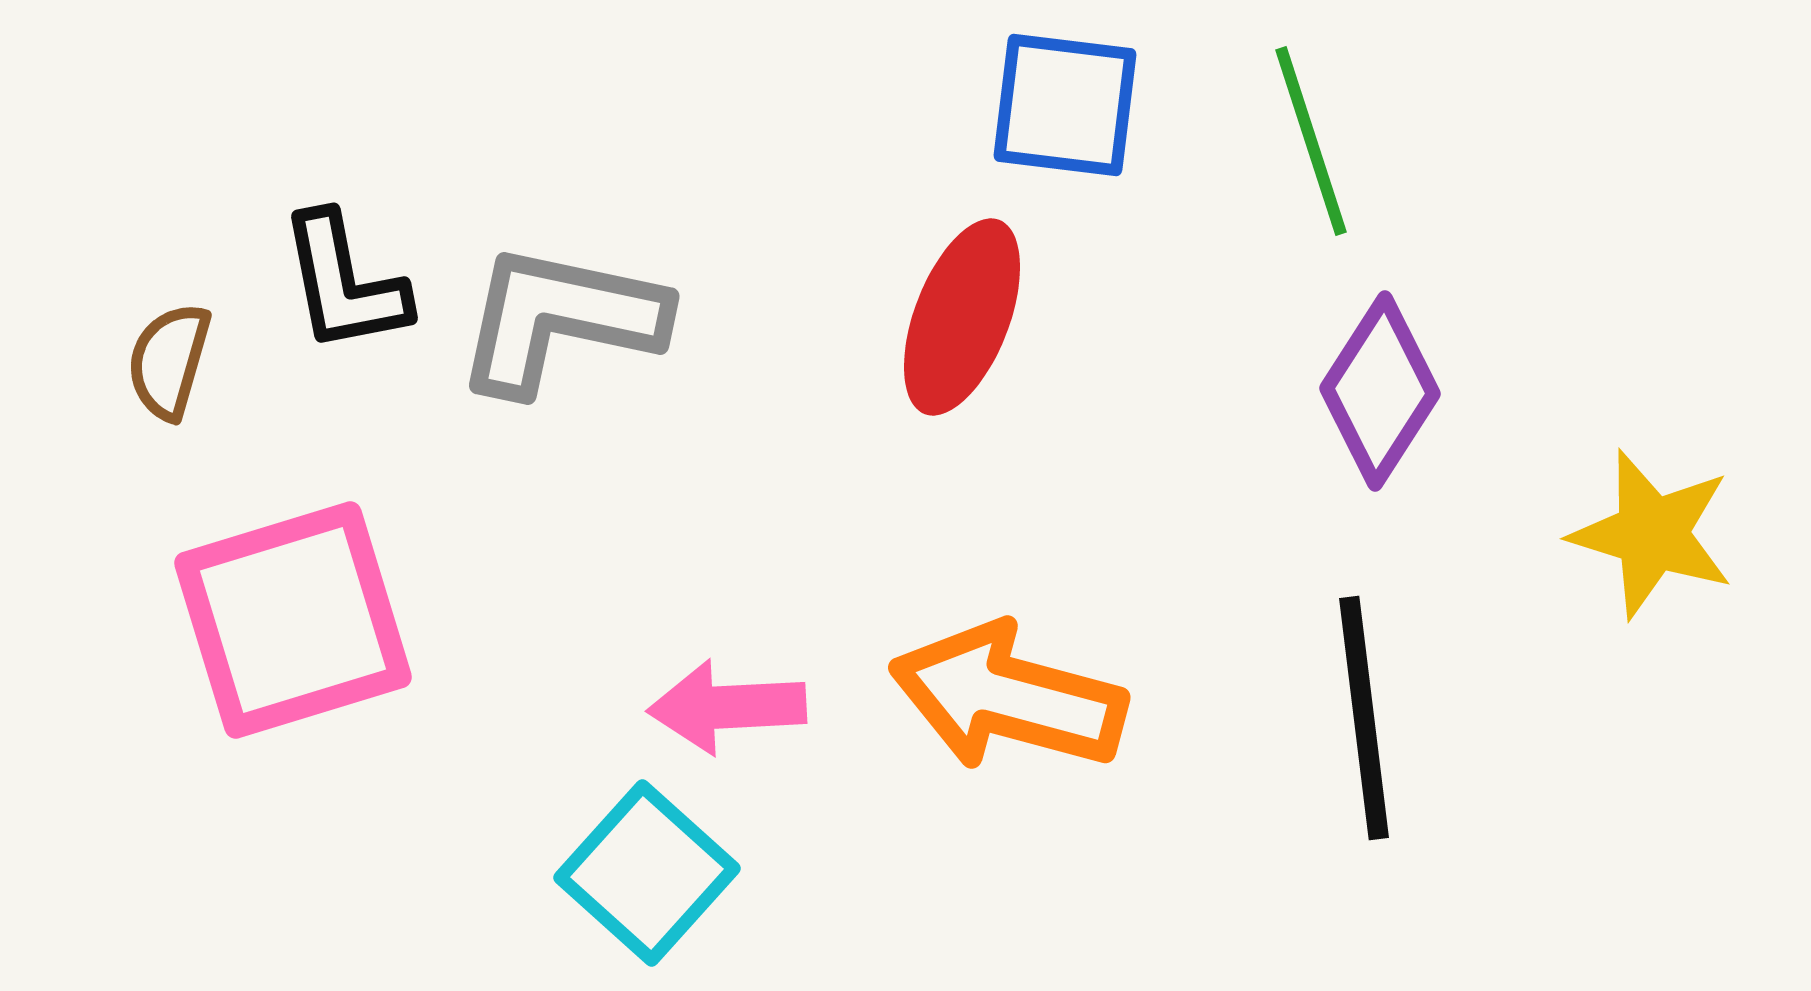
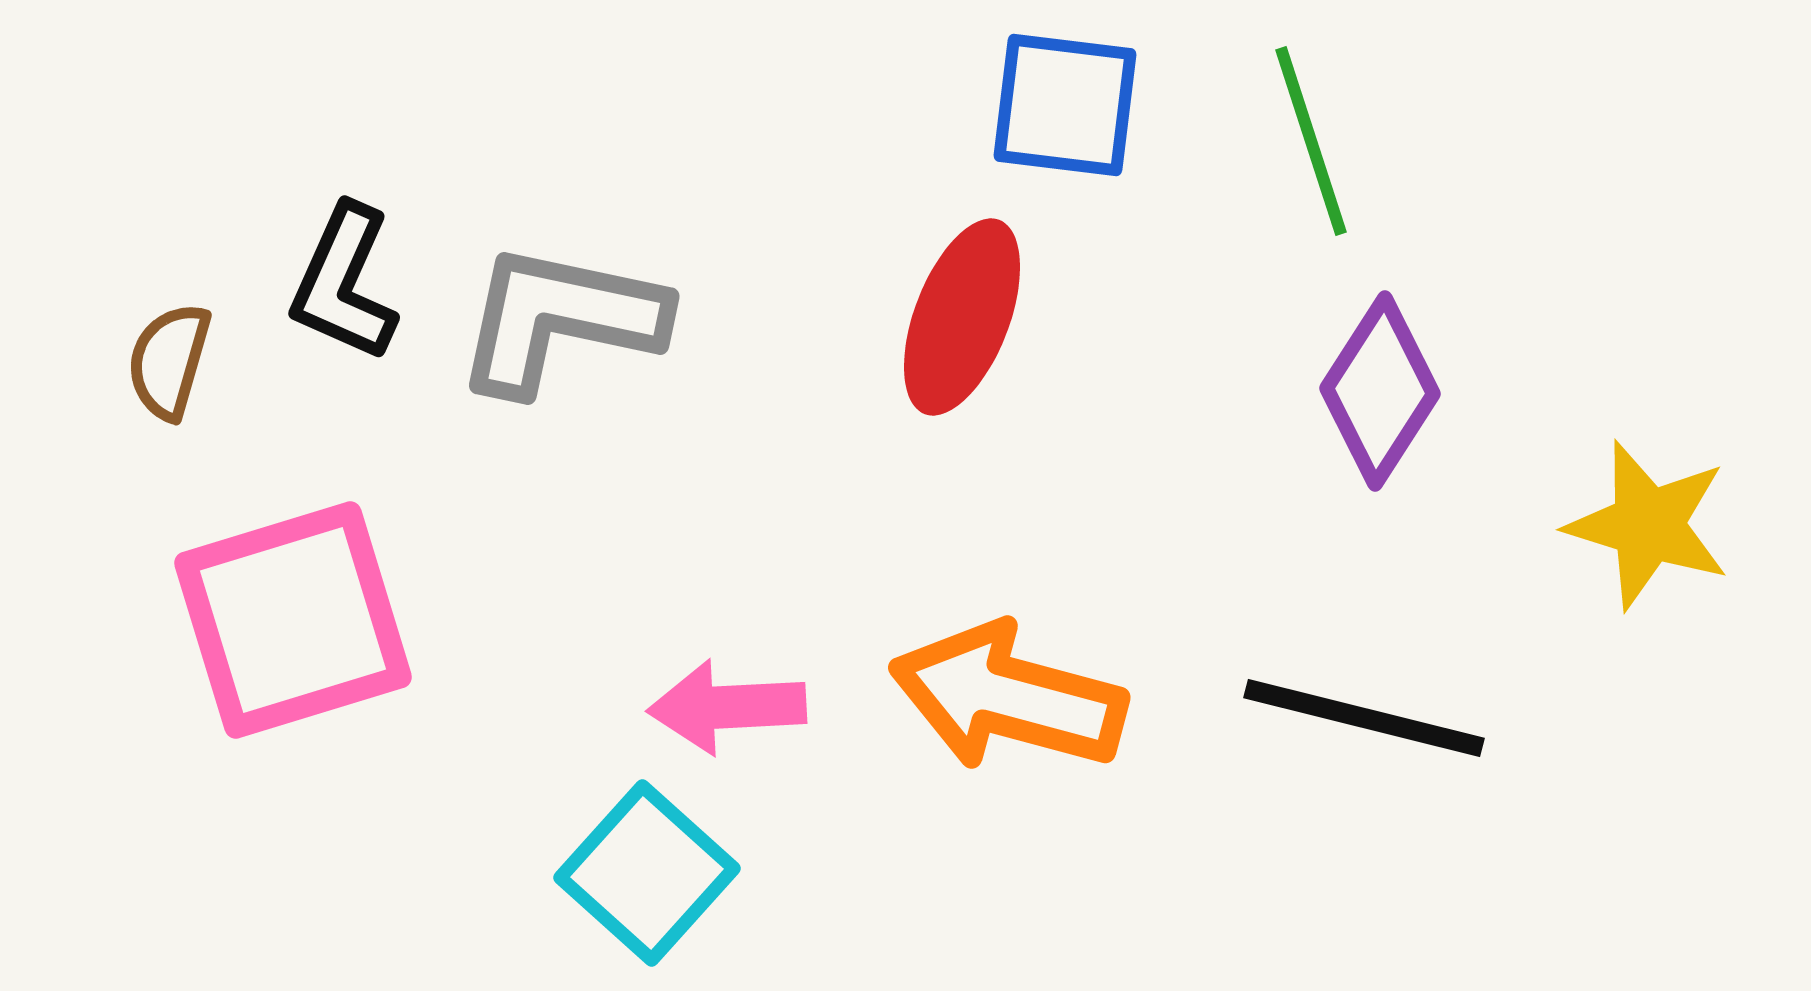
black L-shape: rotated 35 degrees clockwise
yellow star: moved 4 px left, 9 px up
black line: rotated 69 degrees counterclockwise
